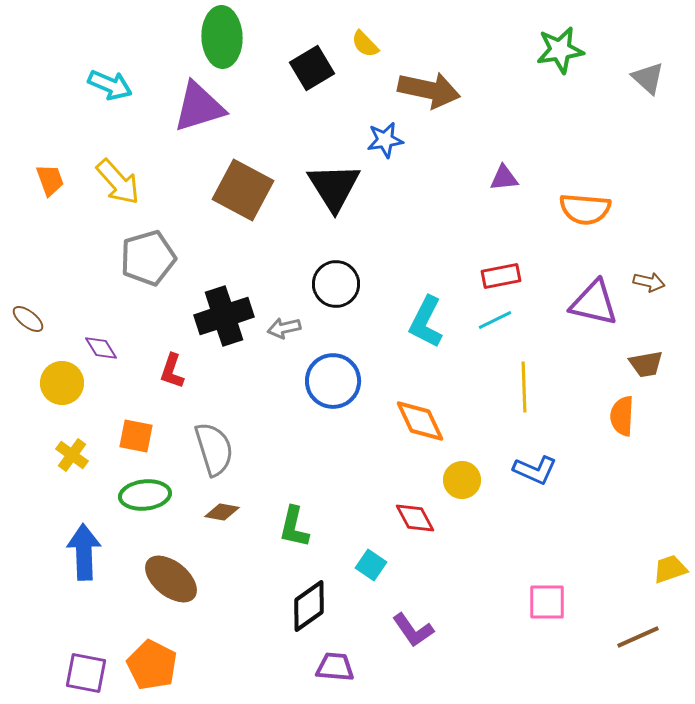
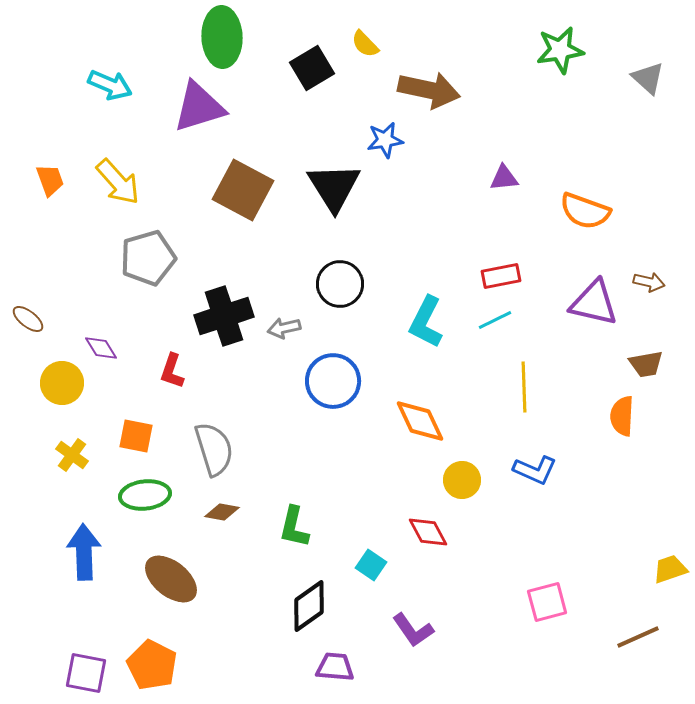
orange semicircle at (585, 209): moved 2 px down; rotated 15 degrees clockwise
black circle at (336, 284): moved 4 px right
red diamond at (415, 518): moved 13 px right, 14 px down
pink square at (547, 602): rotated 15 degrees counterclockwise
